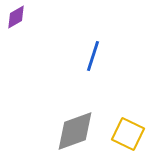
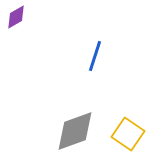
blue line: moved 2 px right
yellow square: rotated 8 degrees clockwise
